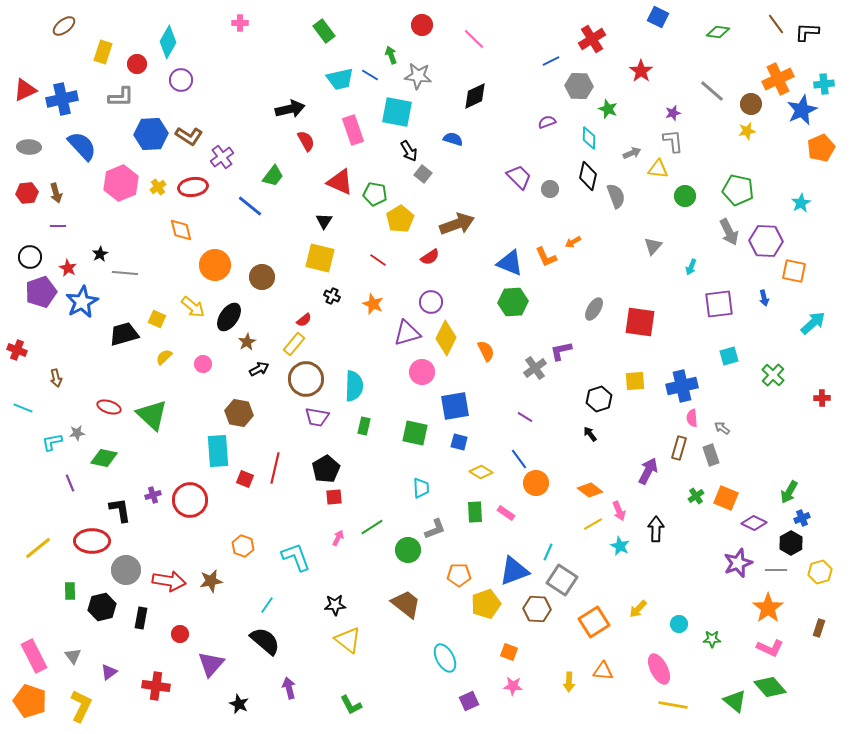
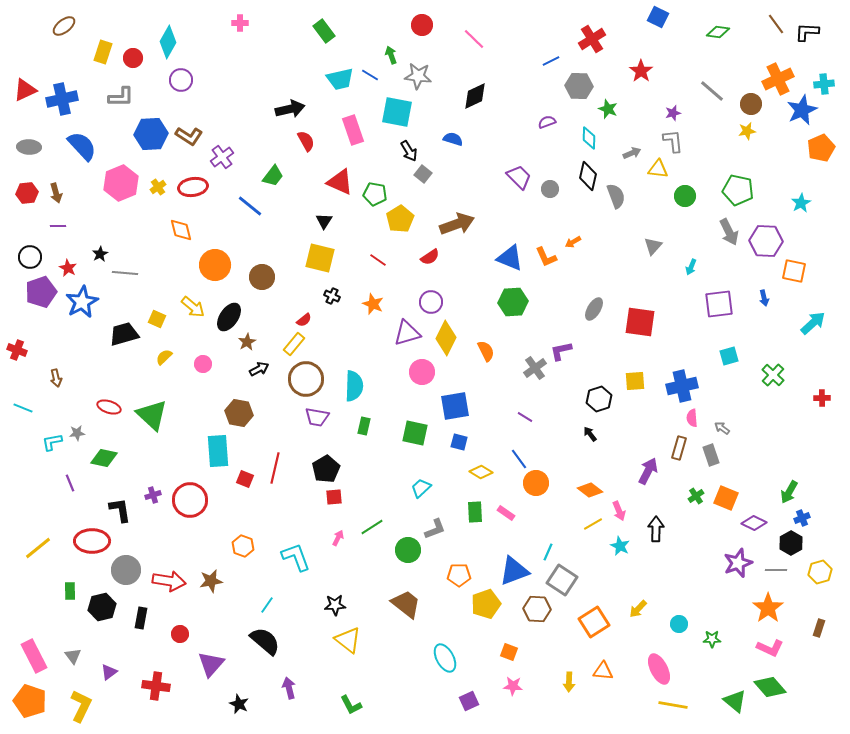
red circle at (137, 64): moved 4 px left, 6 px up
blue triangle at (510, 263): moved 5 px up
cyan trapezoid at (421, 488): rotated 130 degrees counterclockwise
